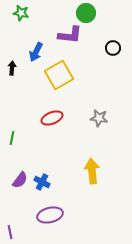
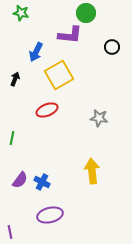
black circle: moved 1 px left, 1 px up
black arrow: moved 3 px right, 11 px down; rotated 16 degrees clockwise
red ellipse: moved 5 px left, 8 px up
